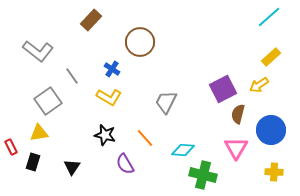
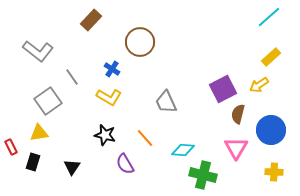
gray line: moved 1 px down
gray trapezoid: rotated 50 degrees counterclockwise
